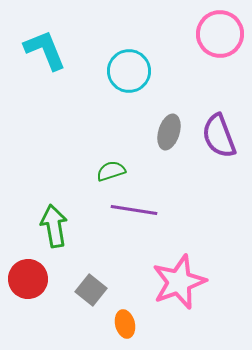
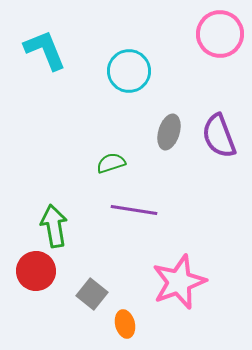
green semicircle: moved 8 px up
red circle: moved 8 px right, 8 px up
gray square: moved 1 px right, 4 px down
